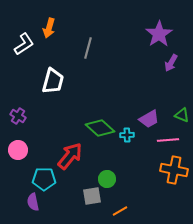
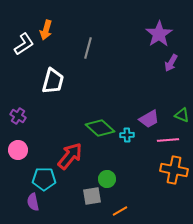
orange arrow: moved 3 px left, 2 px down
